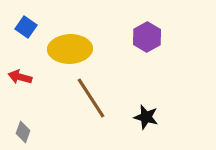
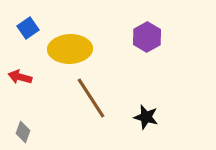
blue square: moved 2 px right, 1 px down; rotated 20 degrees clockwise
